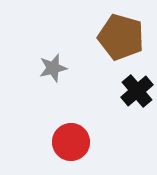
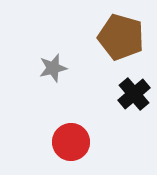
black cross: moved 3 px left, 3 px down
